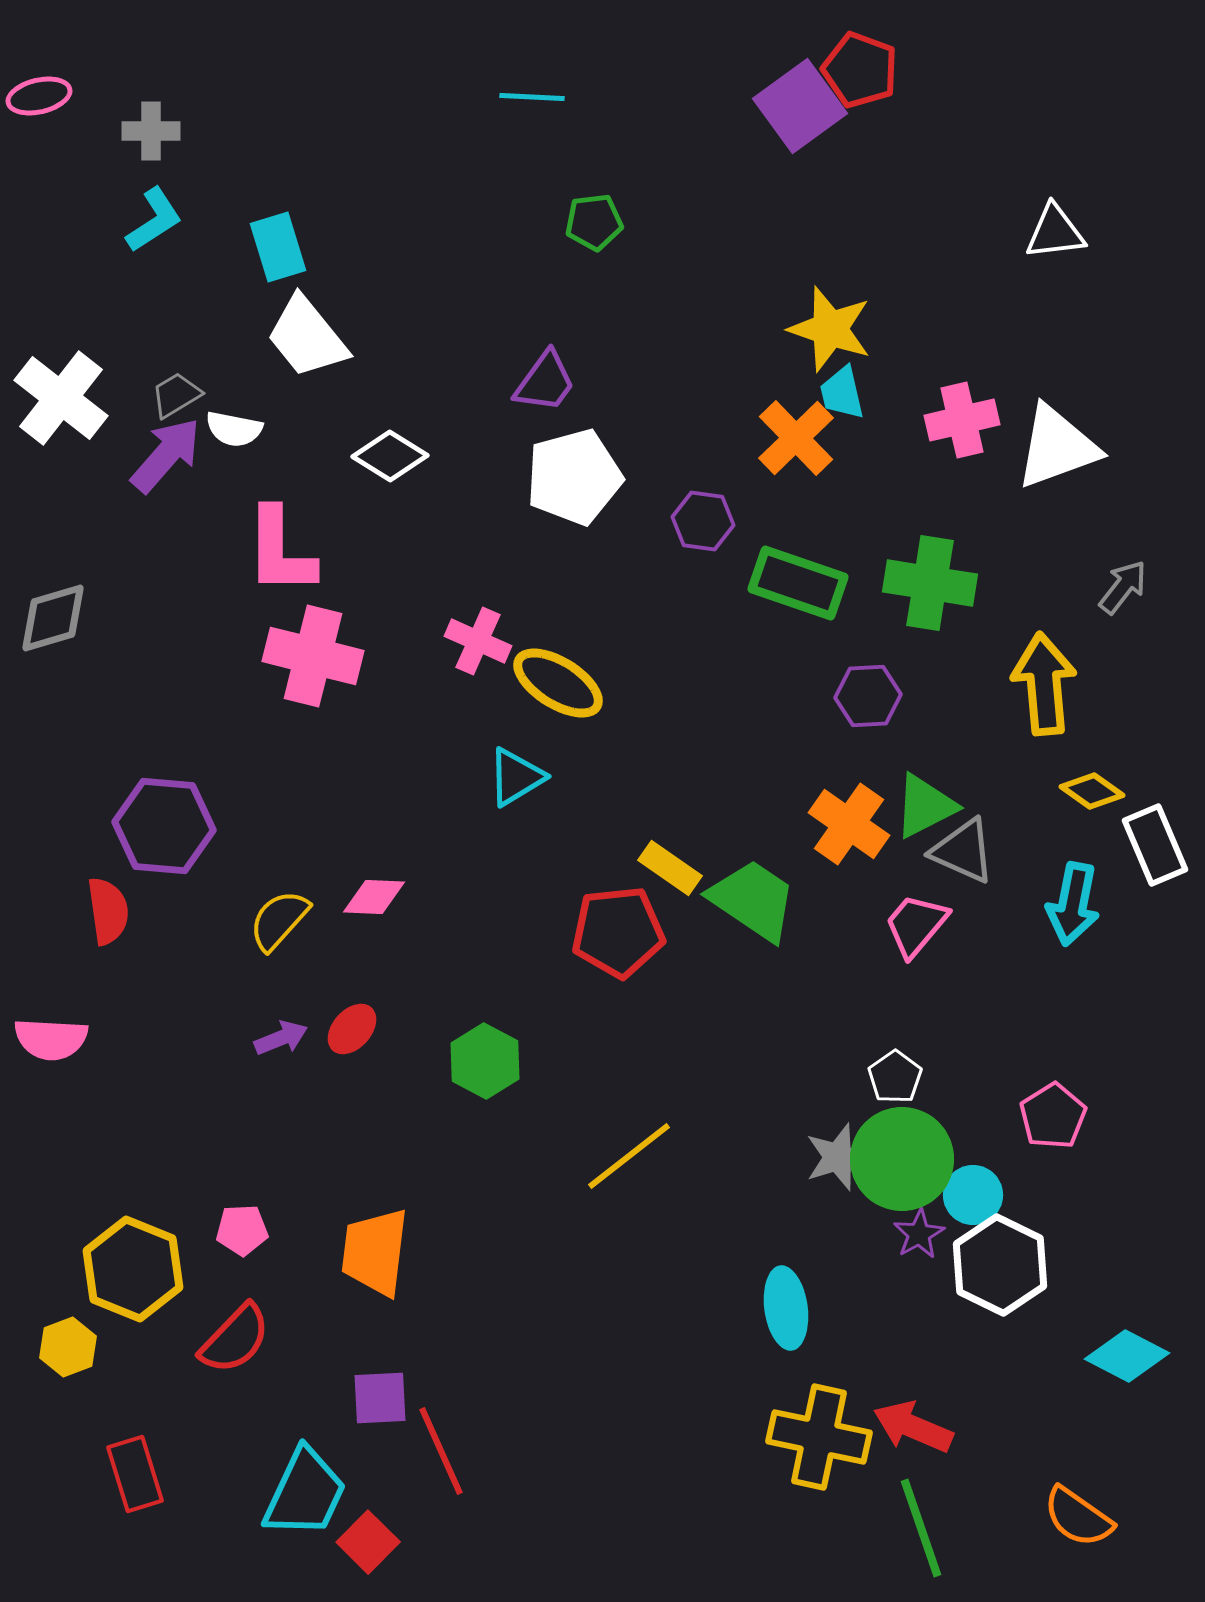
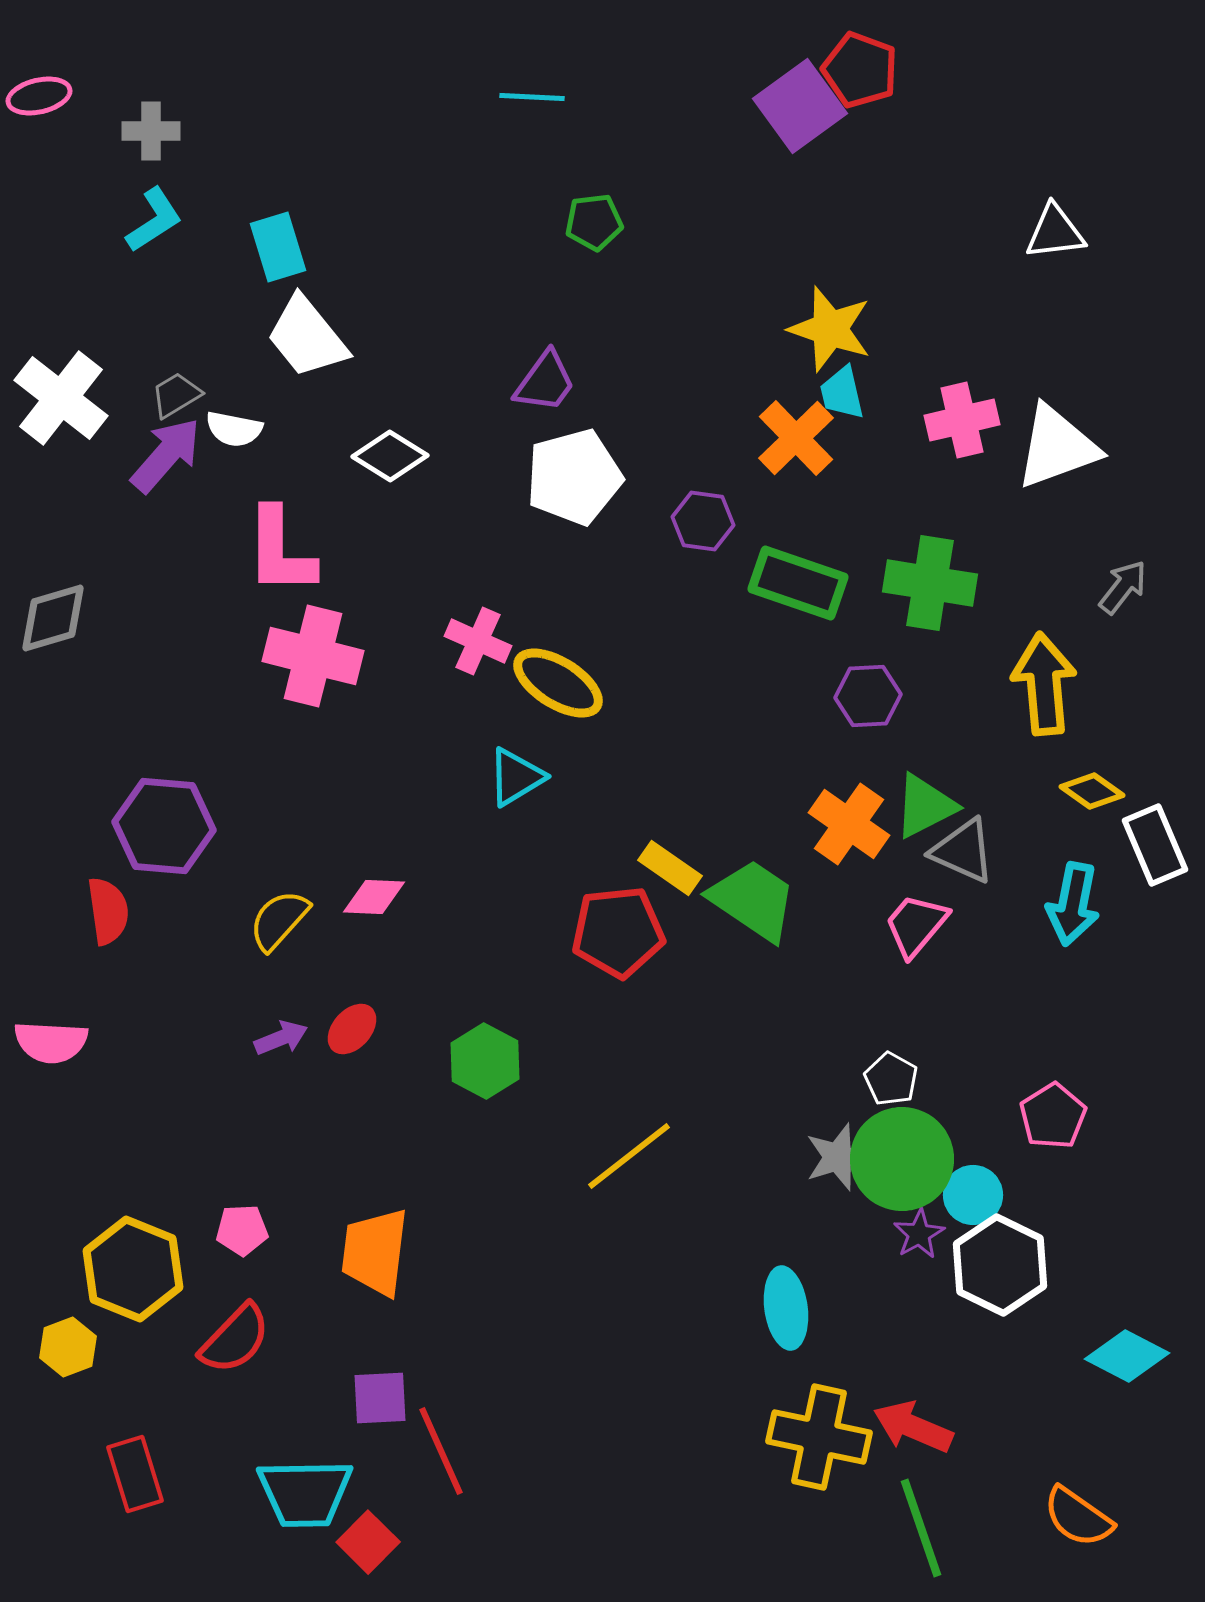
pink semicircle at (51, 1039): moved 3 px down
white pentagon at (895, 1077): moved 4 px left, 2 px down; rotated 8 degrees counterclockwise
cyan trapezoid at (305, 1493): rotated 64 degrees clockwise
